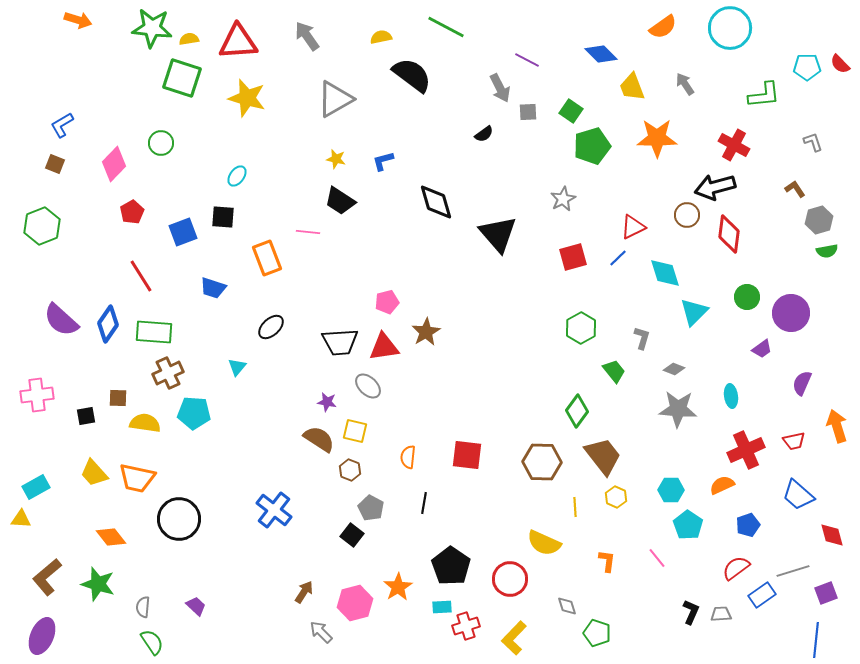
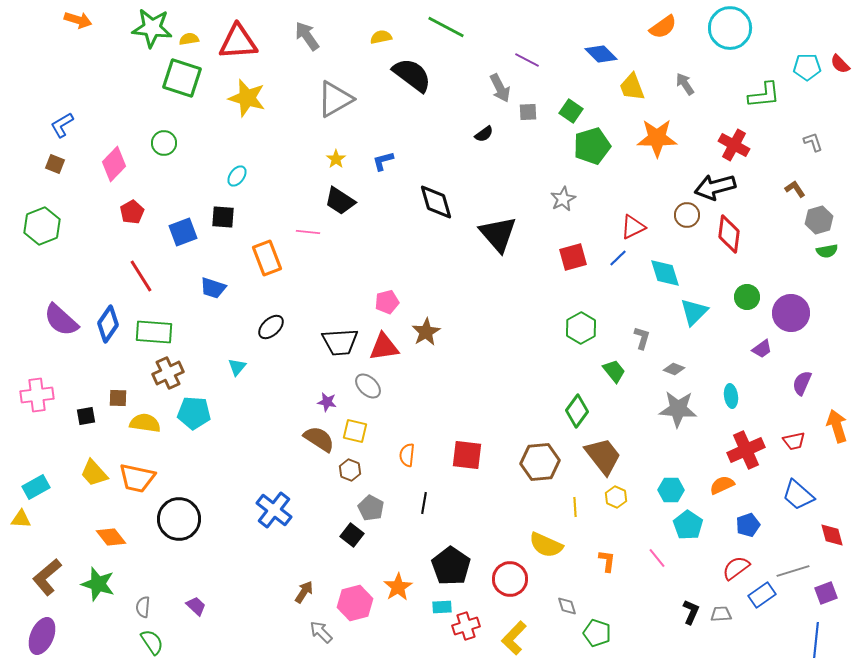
green circle at (161, 143): moved 3 px right
yellow star at (336, 159): rotated 24 degrees clockwise
orange semicircle at (408, 457): moved 1 px left, 2 px up
brown hexagon at (542, 462): moved 2 px left; rotated 6 degrees counterclockwise
yellow semicircle at (544, 543): moved 2 px right, 2 px down
